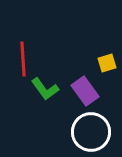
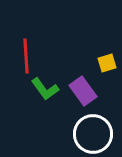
red line: moved 3 px right, 3 px up
purple rectangle: moved 2 px left
white circle: moved 2 px right, 2 px down
